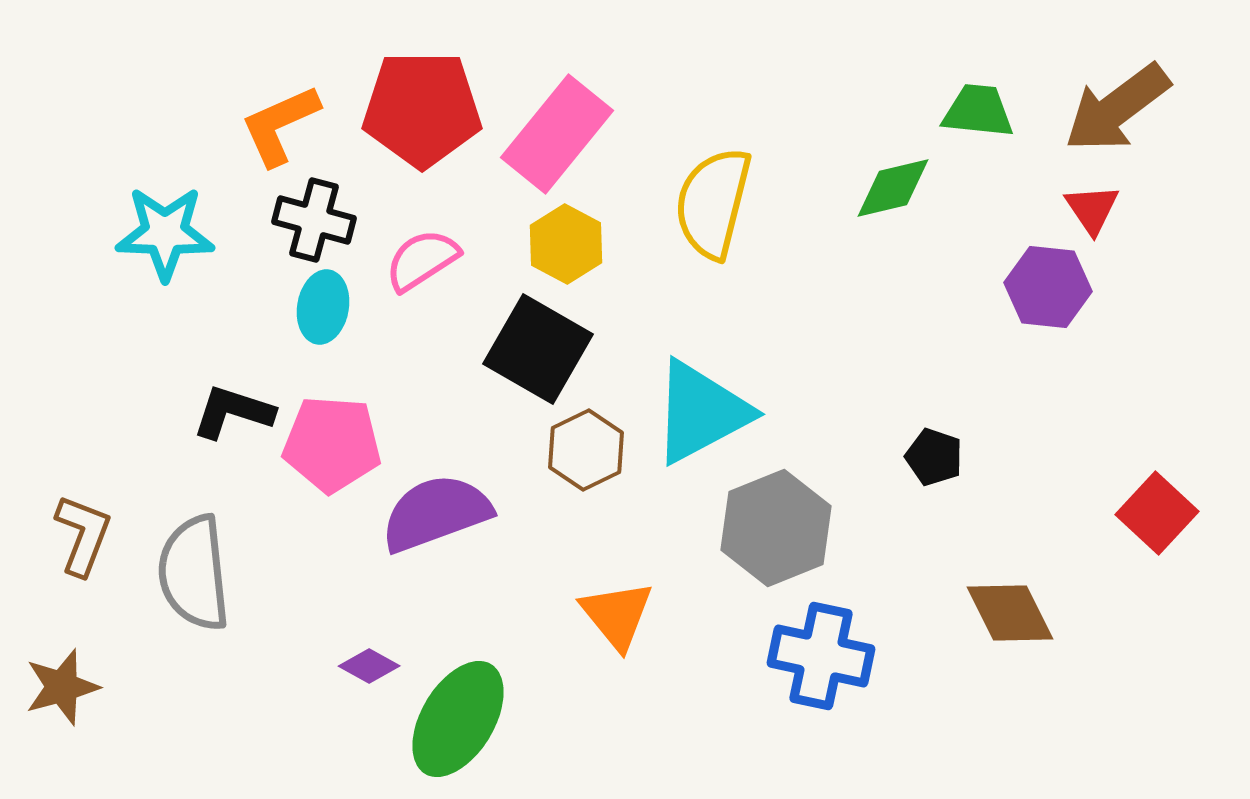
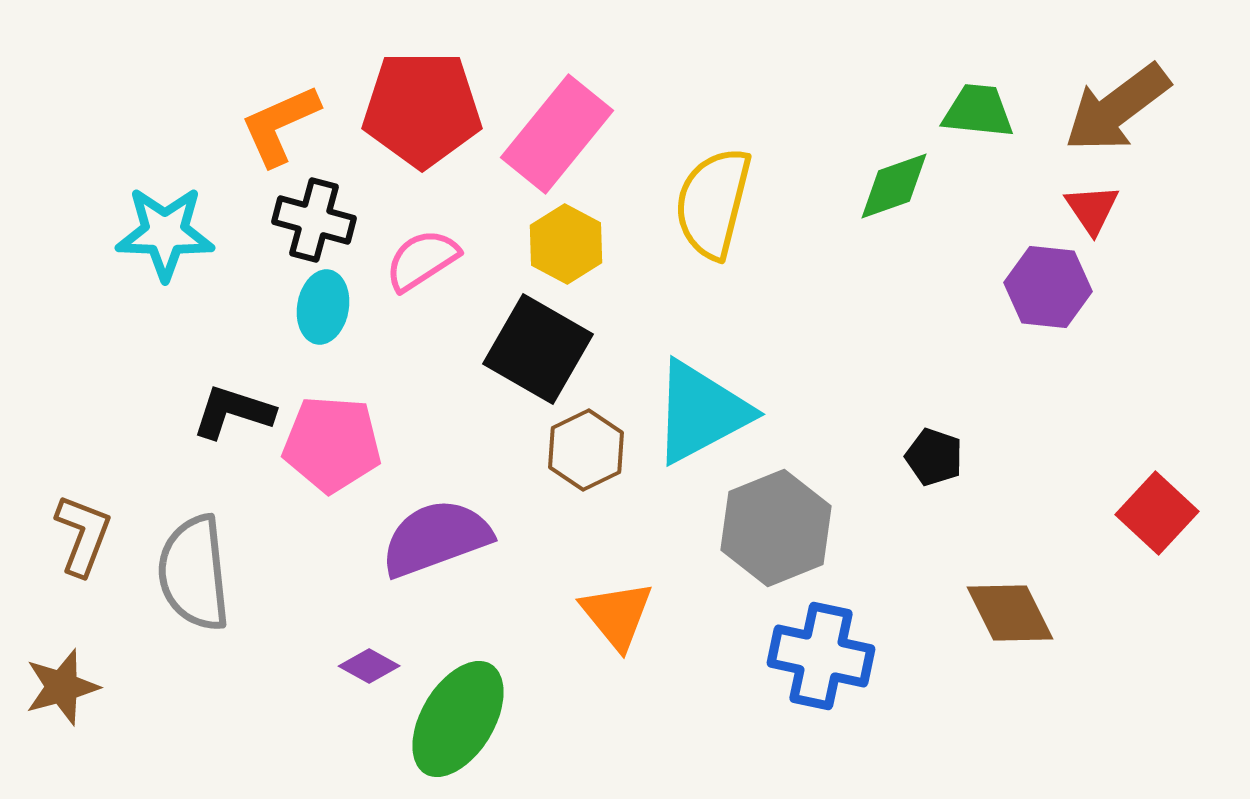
green diamond: moved 1 px right, 2 px up; rotated 6 degrees counterclockwise
purple semicircle: moved 25 px down
